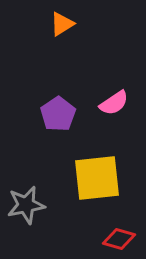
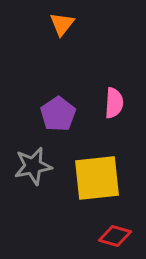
orange triangle: rotated 20 degrees counterclockwise
pink semicircle: rotated 52 degrees counterclockwise
gray star: moved 7 px right, 39 px up
red diamond: moved 4 px left, 3 px up
